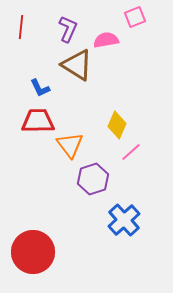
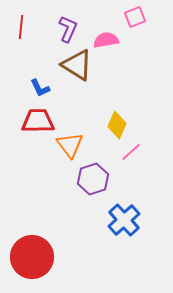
red circle: moved 1 px left, 5 px down
